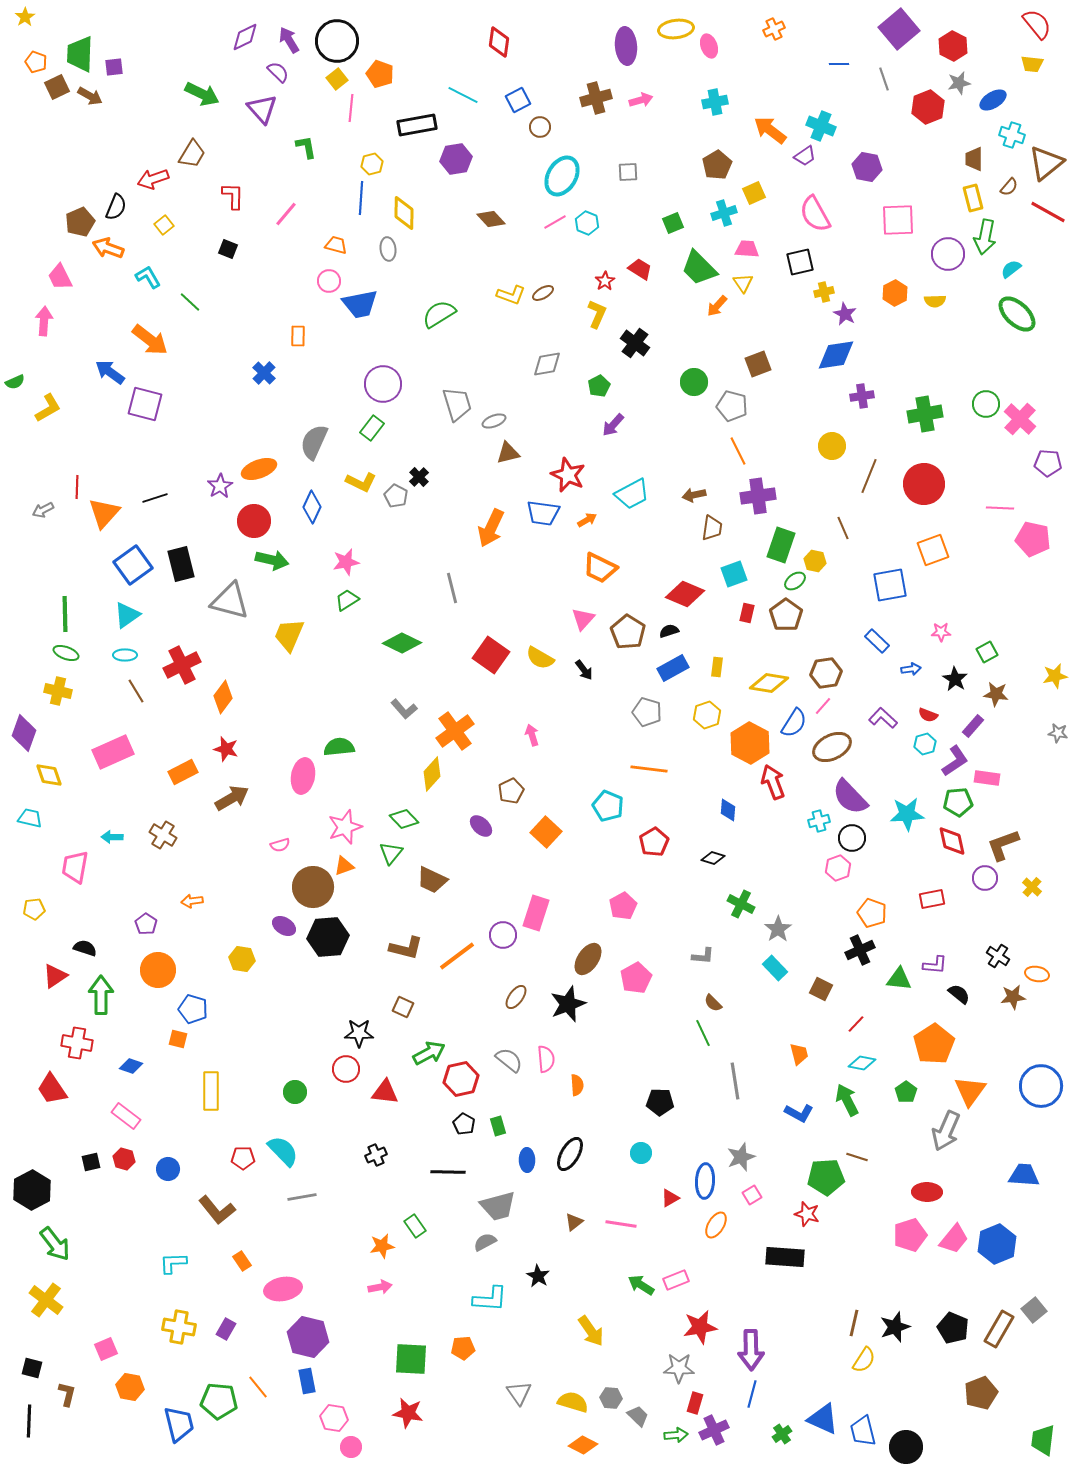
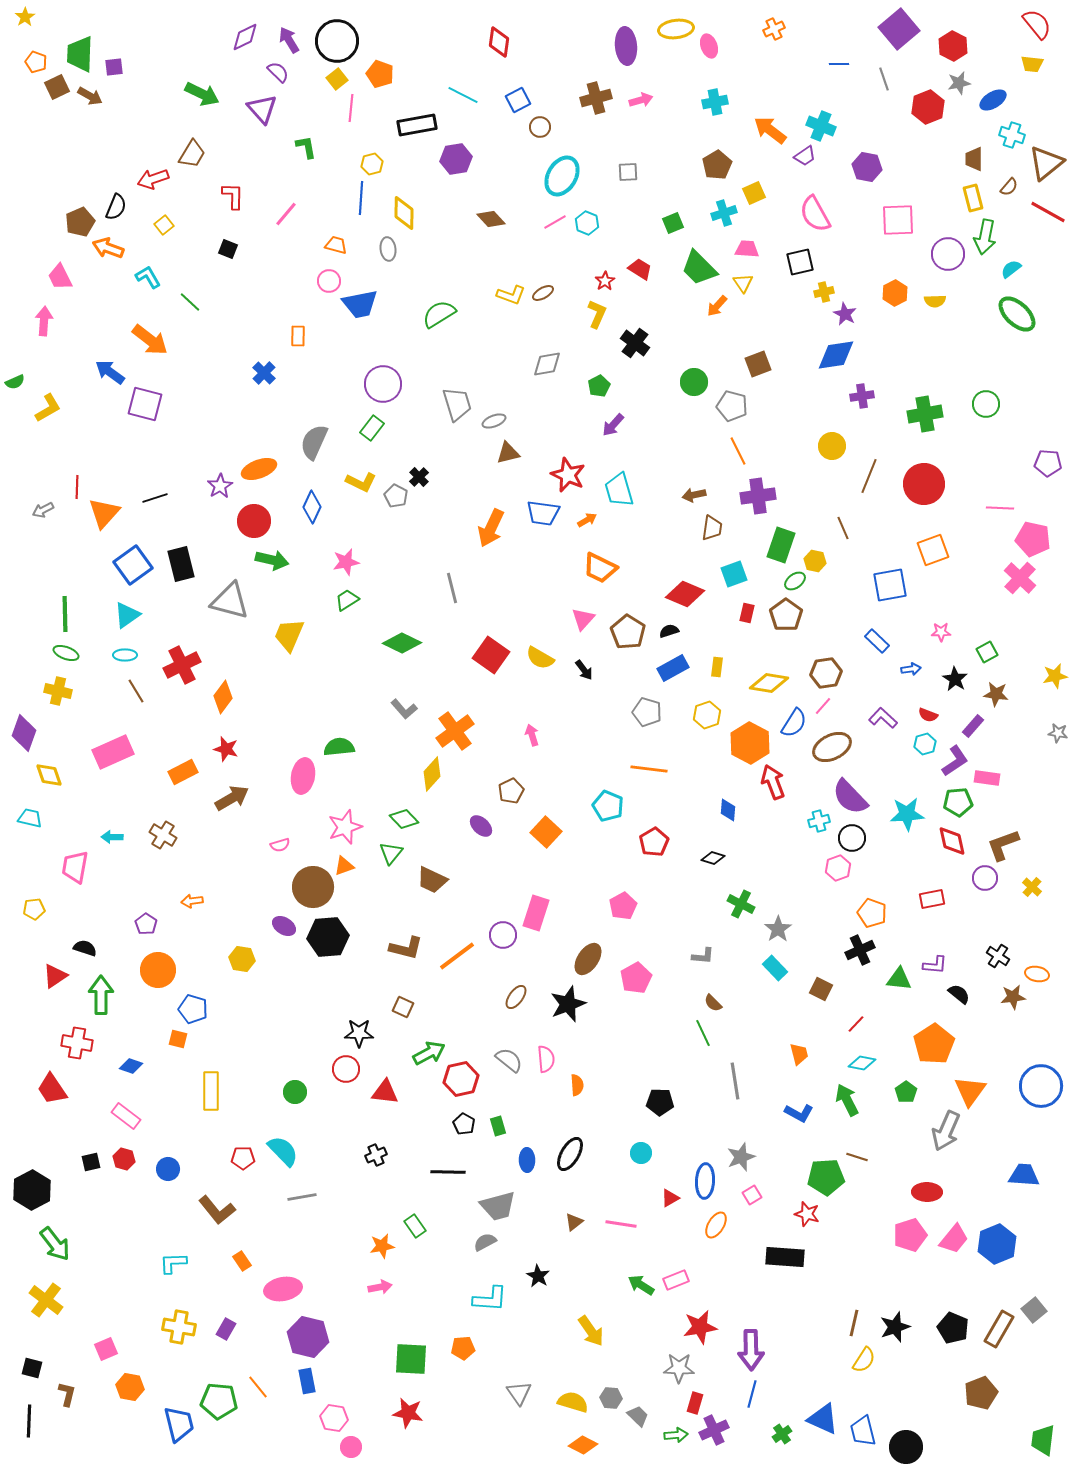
pink cross at (1020, 419): moved 159 px down
cyan trapezoid at (632, 494): moved 13 px left, 4 px up; rotated 102 degrees clockwise
